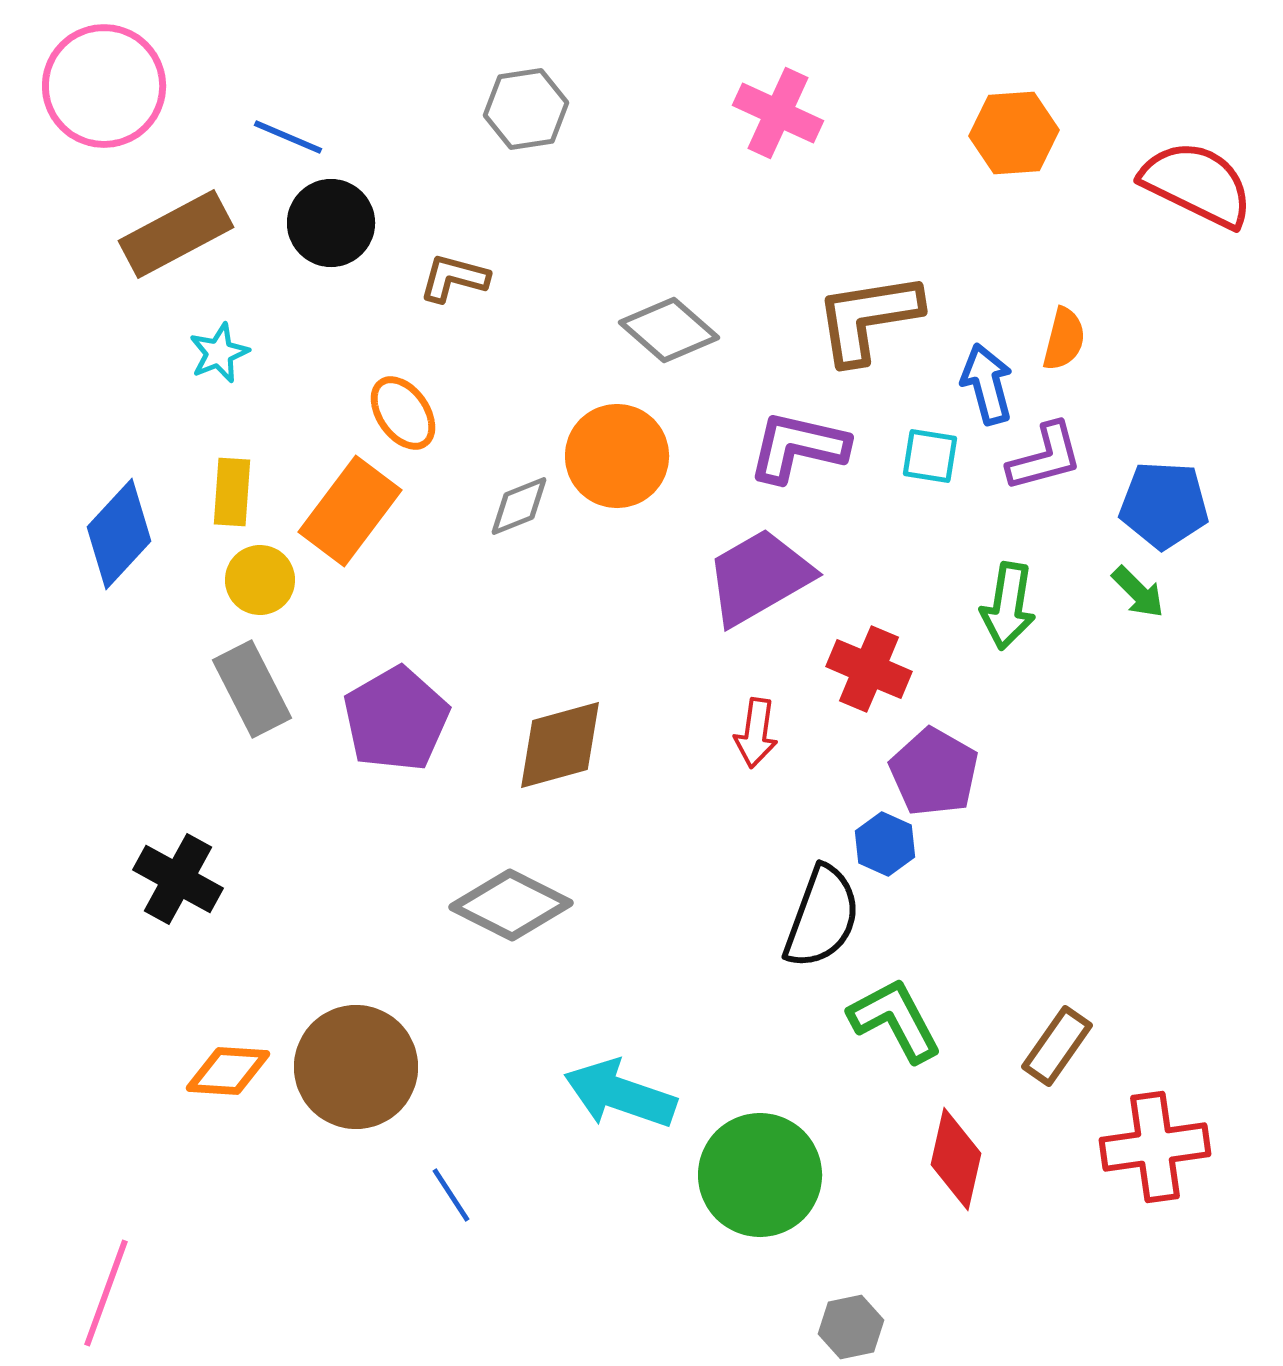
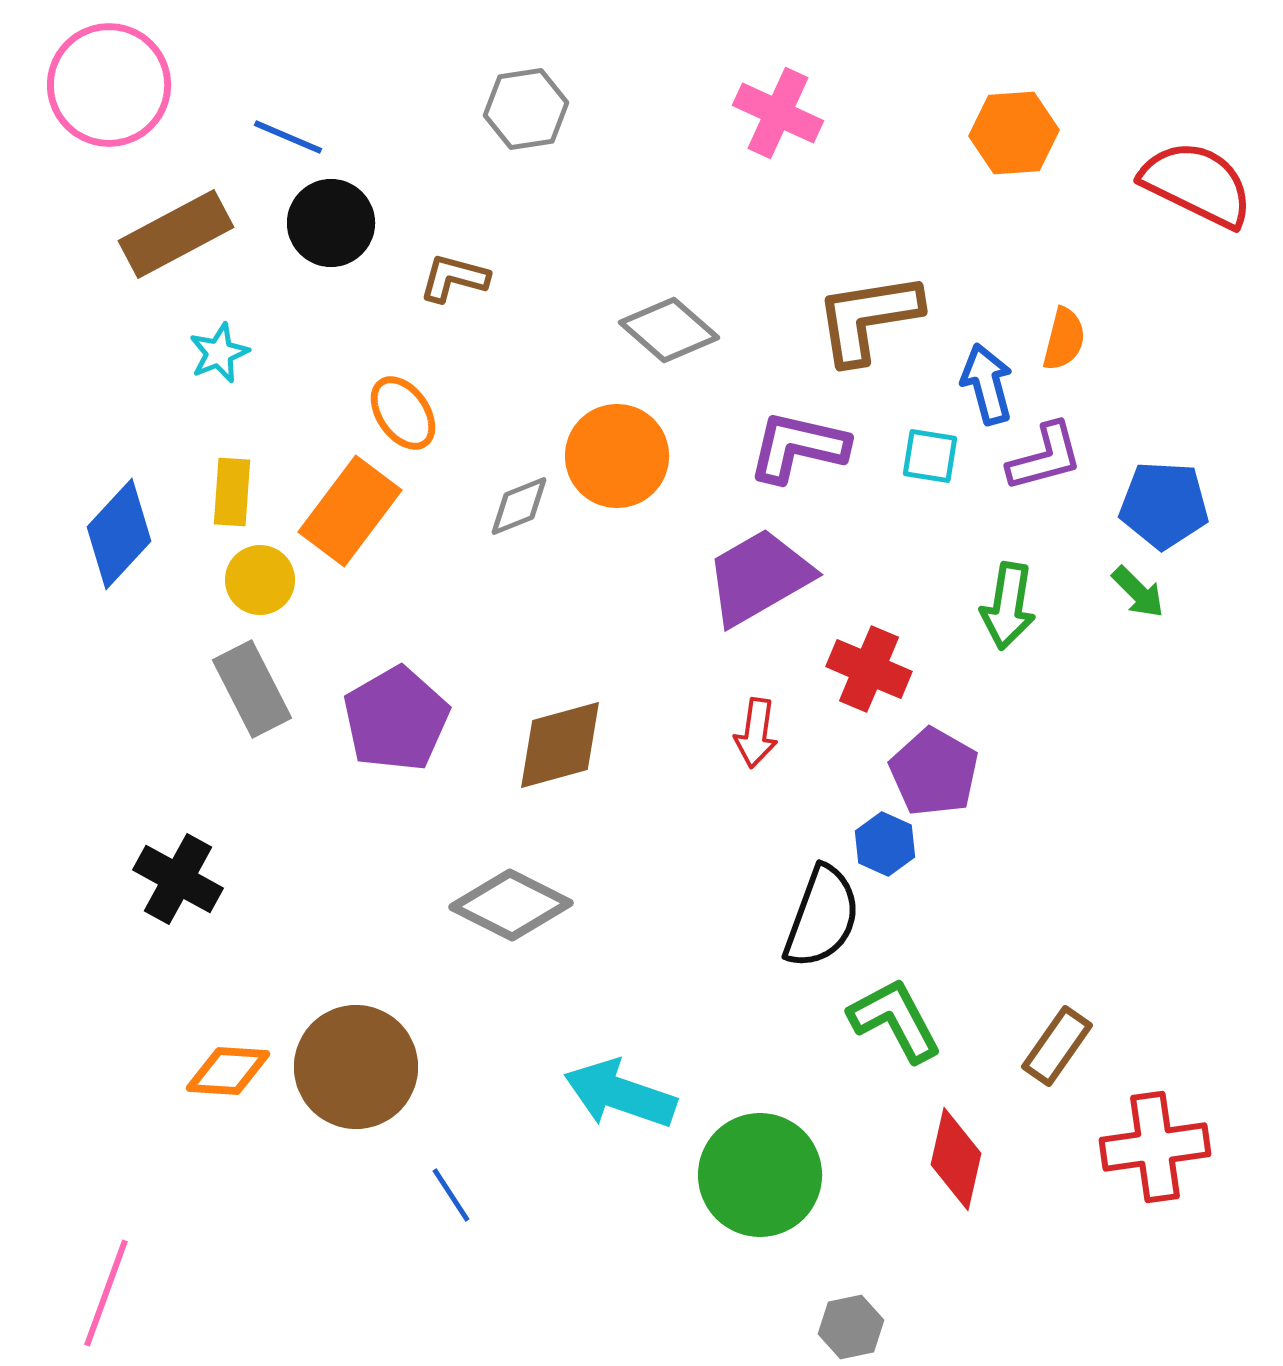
pink circle at (104, 86): moved 5 px right, 1 px up
